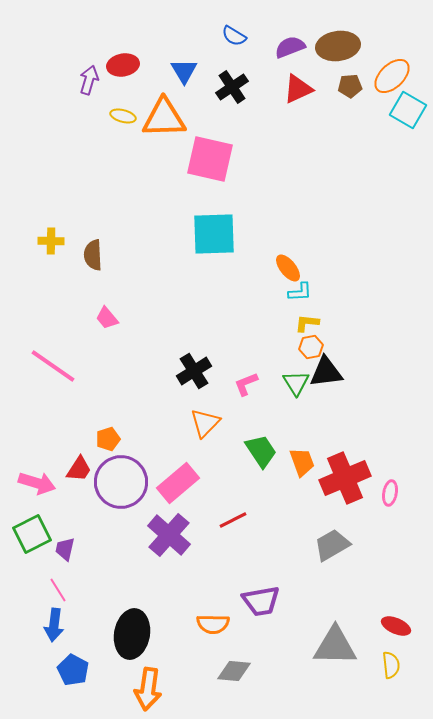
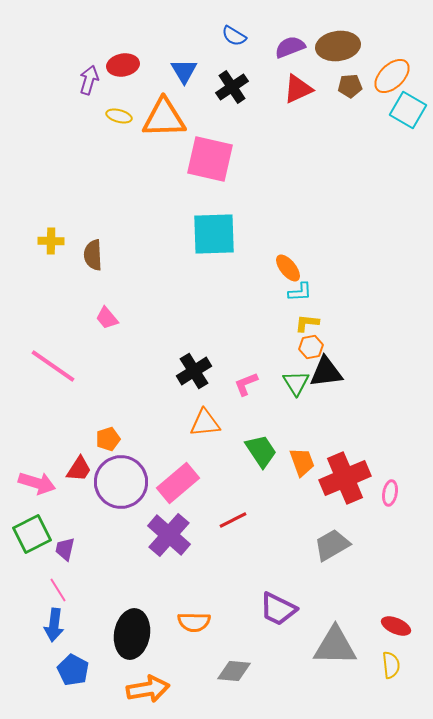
yellow ellipse at (123, 116): moved 4 px left
orange triangle at (205, 423): rotated 40 degrees clockwise
purple trapezoid at (261, 601): moved 17 px right, 8 px down; rotated 36 degrees clockwise
orange semicircle at (213, 624): moved 19 px left, 2 px up
orange arrow at (148, 689): rotated 108 degrees counterclockwise
